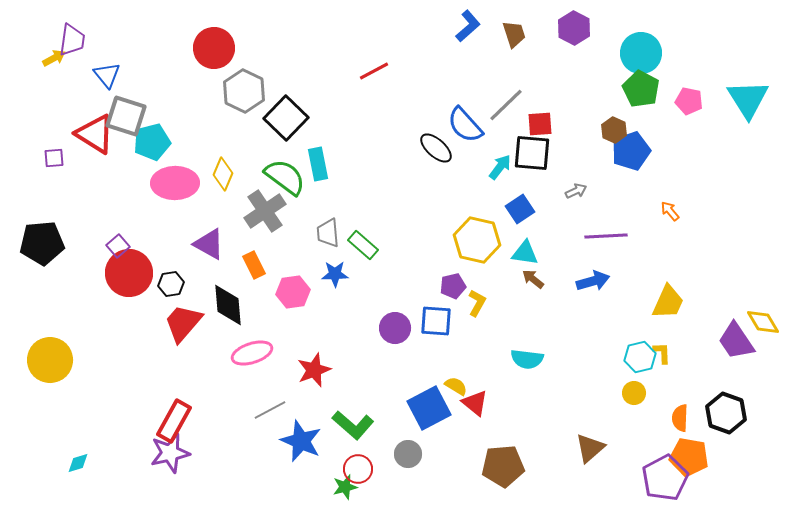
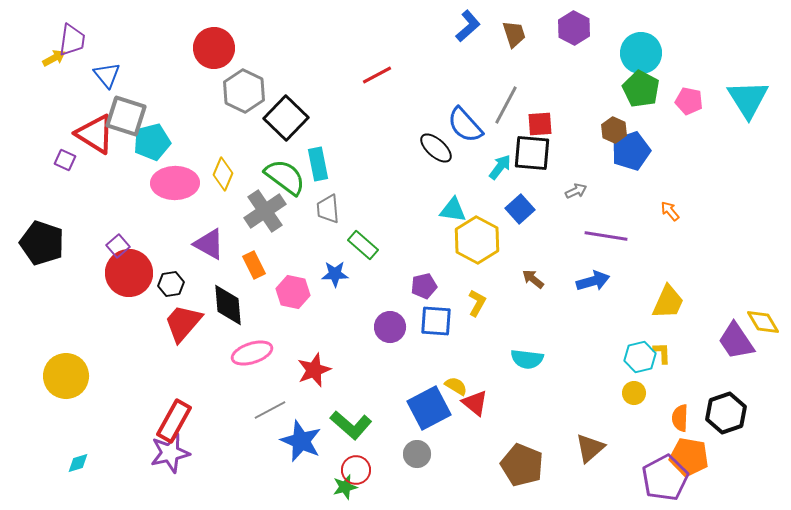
red line at (374, 71): moved 3 px right, 4 px down
gray line at (506, 105): rotated 18 degrees counterclockwise
purple square at (54, 158): moved 11 px right, 2 px down; rotated 30 degrees clockwise
blue square at (520, 209): rotated 8 degrees counterclockwise
gray trapezoid at (328, 233): moved 24 px up
purple line at (606, 236): rotated 12 degrees clockwise
yellow hexagon at (477, 240): rotated 15 degrees clockwise
black pentagon at (42, 243): rotated 24 degrees clockwise
cyan triangle at (525, 253): moved 72 px left, 43 px up
purple pentagon at (453, 286): moved 29 px left
pink hexagon at (293, 292): rotated 20 degrees clockwise
purple circle at (395, 328): moved 5 px left, 1 px up
yellow circle at (50, 360): moved 16 px right, 16 px down
black hexagon at (726, 413): rotated 21 degrees clockwise
green L-shape at (353, 425): moved 2 px left
gray circle at (408, 454): moved 9 px right
brown pentagon at (503, 466): moved 19 px right, 1 px up; rotated 27 degrees clockwise
red circle at (358, 469): moved 2 px left, 1 px down
